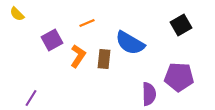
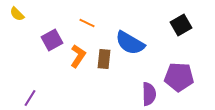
orange line: rotated 49 degrees clockwise
purple line: moved 1 px left
